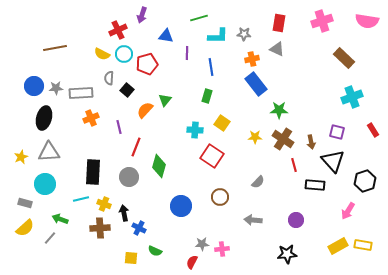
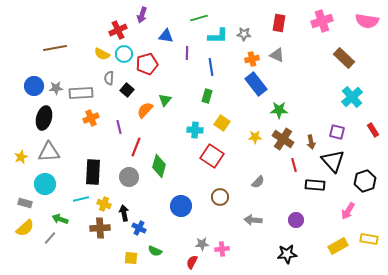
gray triangle at (277, 49): moved 6 px down
cyan cross at (352, 97): rotated 20 degrees counterclockwise
yellow rectangle at (363, 245): moved 6 px right, 6 px up
